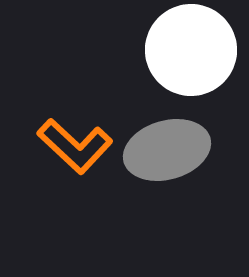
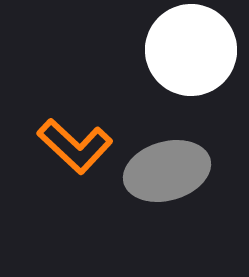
gray ellipse: moved 21 px down
